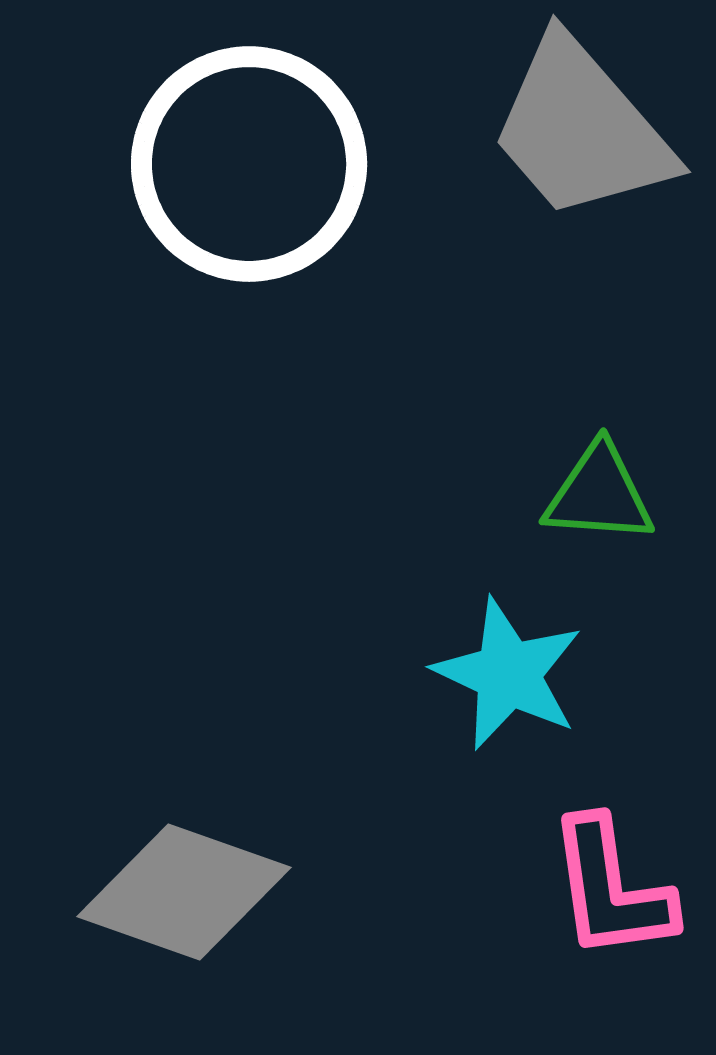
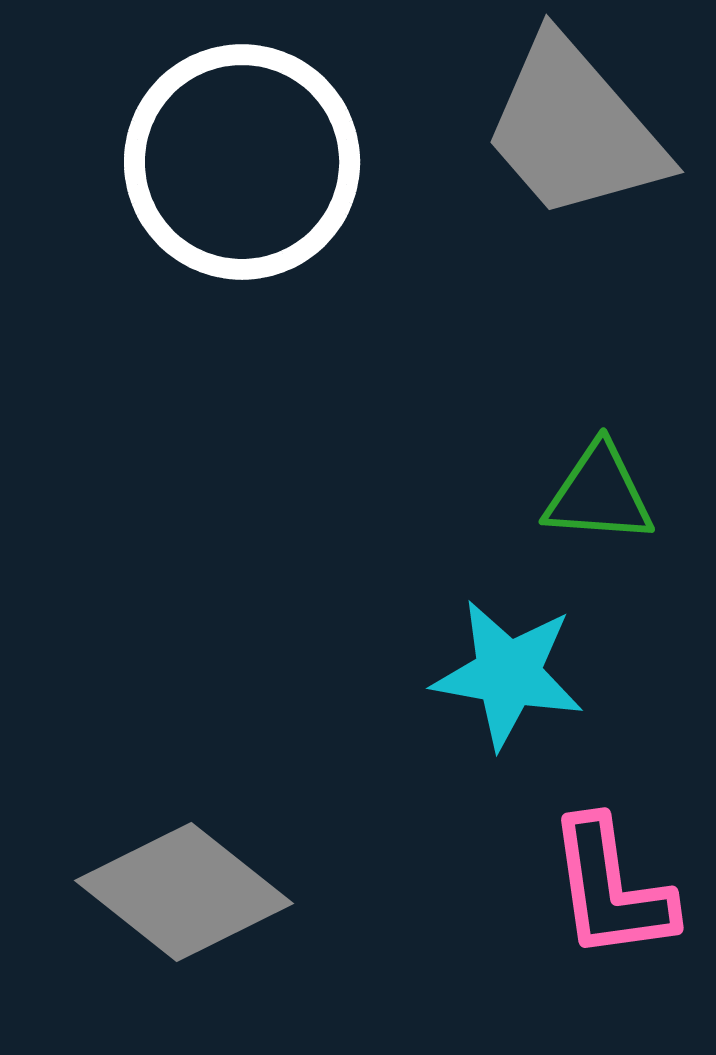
gray trapezoid: moved 7 px left
white circle: moved 7 px left, 2 px up
cyan star: rotated 15 degrees counterclockwise
gray diamond: rotated 19 degrees clockwise
